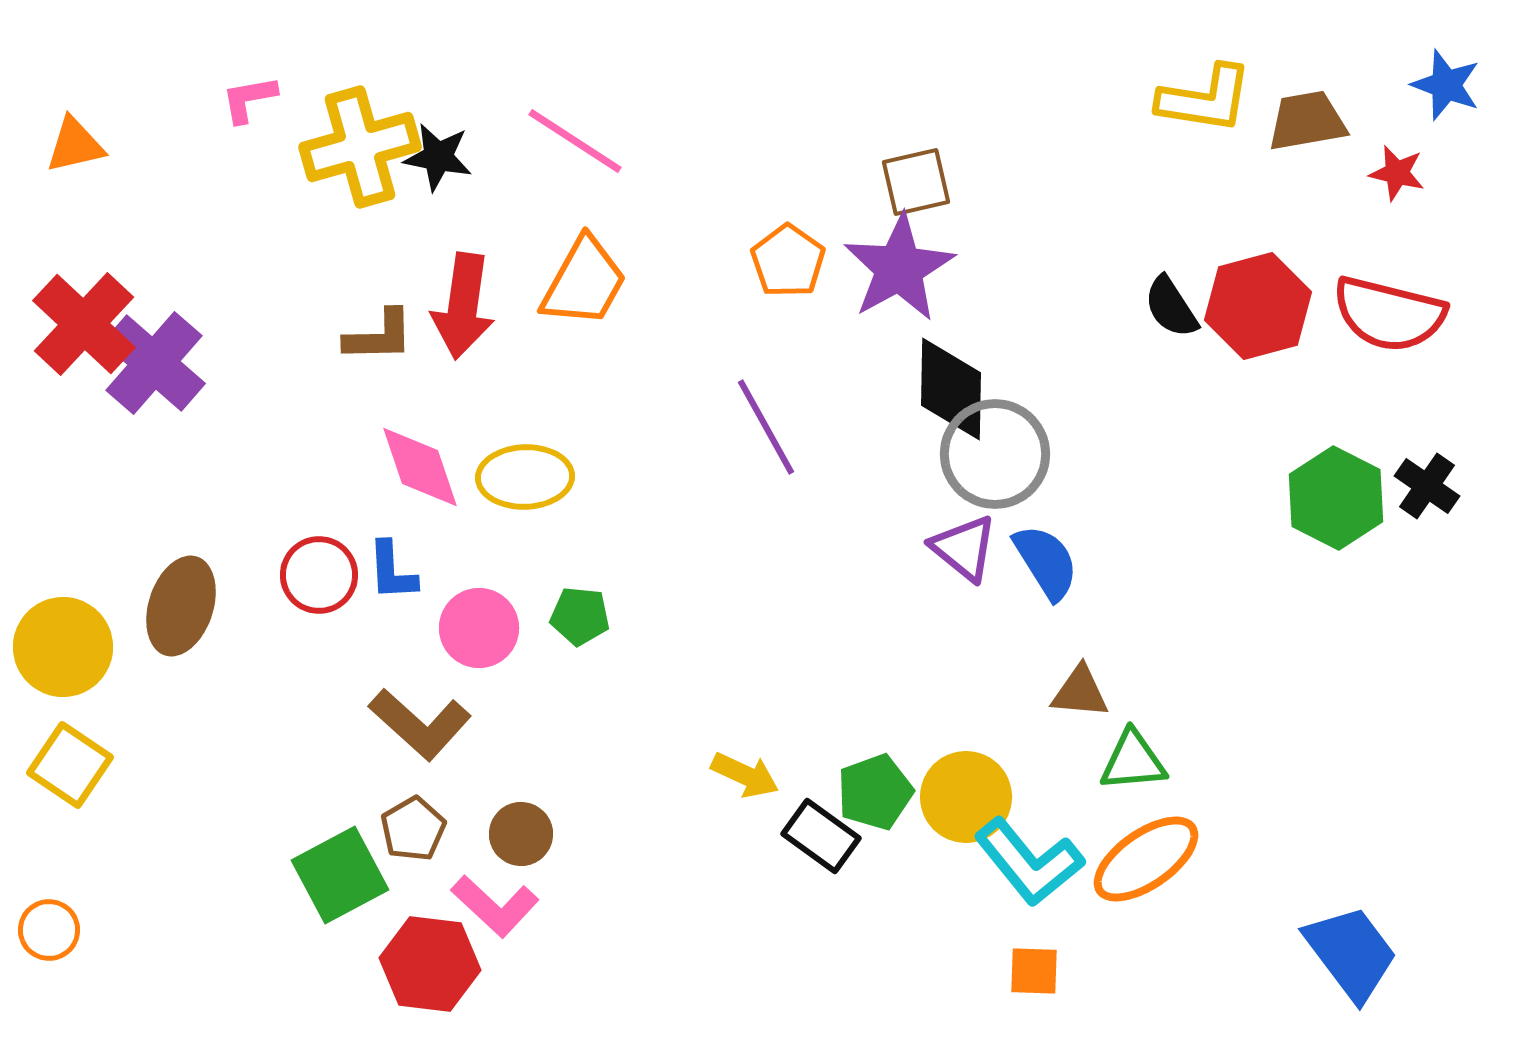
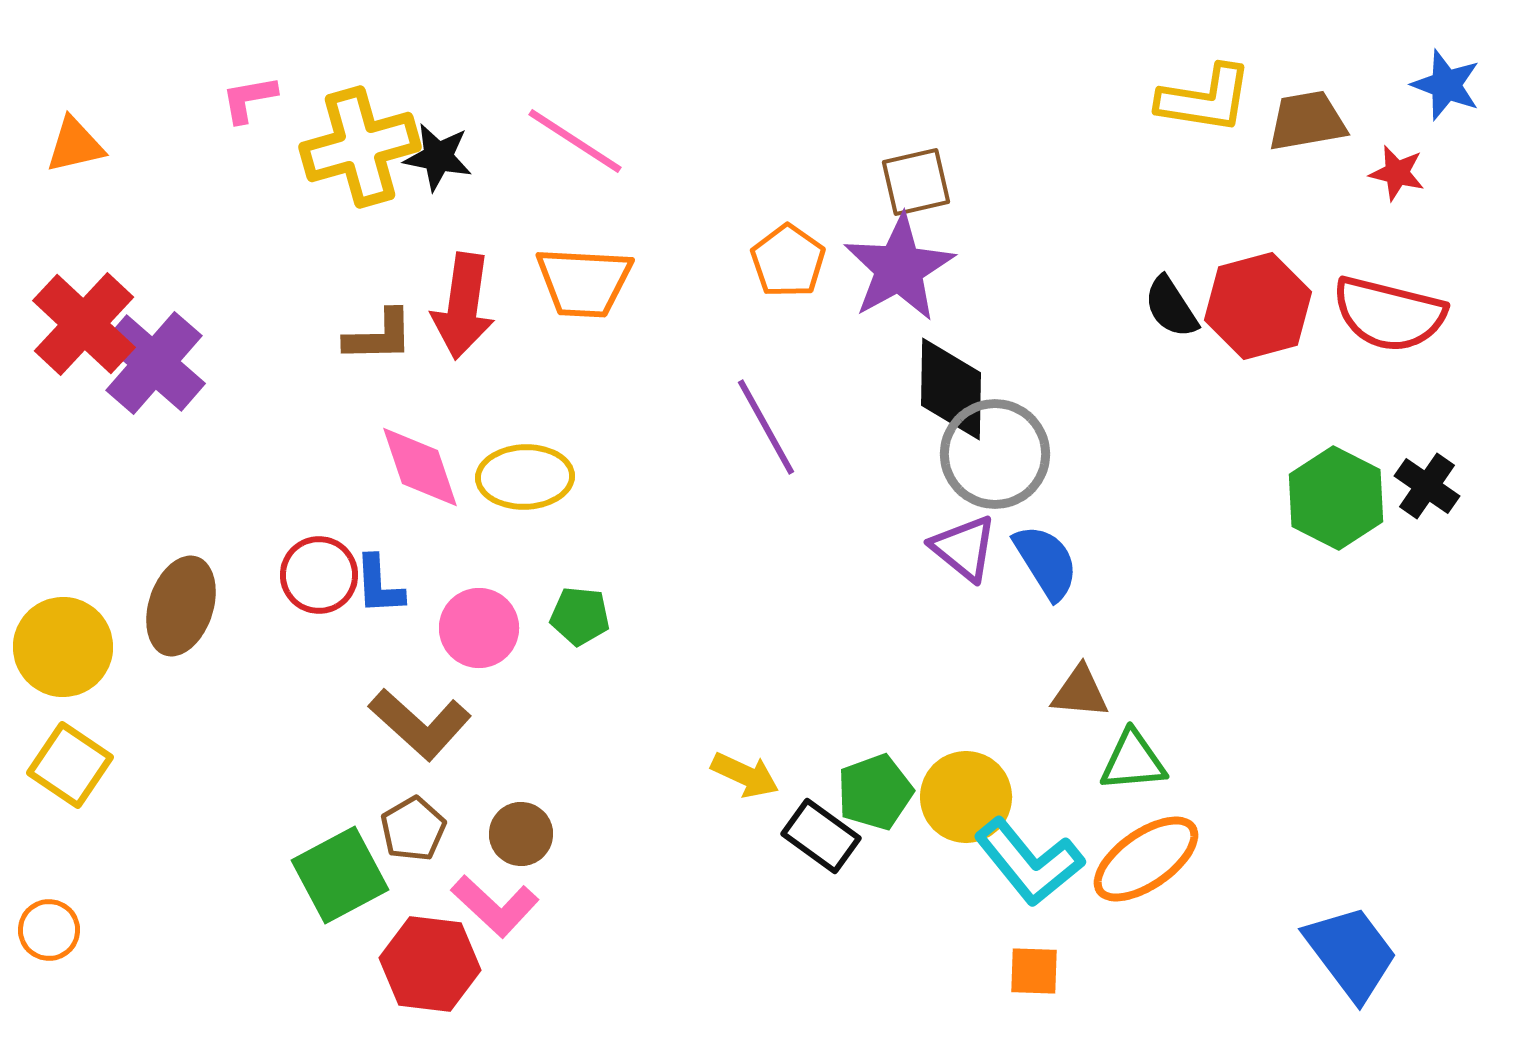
orange trapezoid at (584, 282): rotated 64 degrees clockwise
blue L-shape at (392, 571): moved 13 px left, 14 px down
